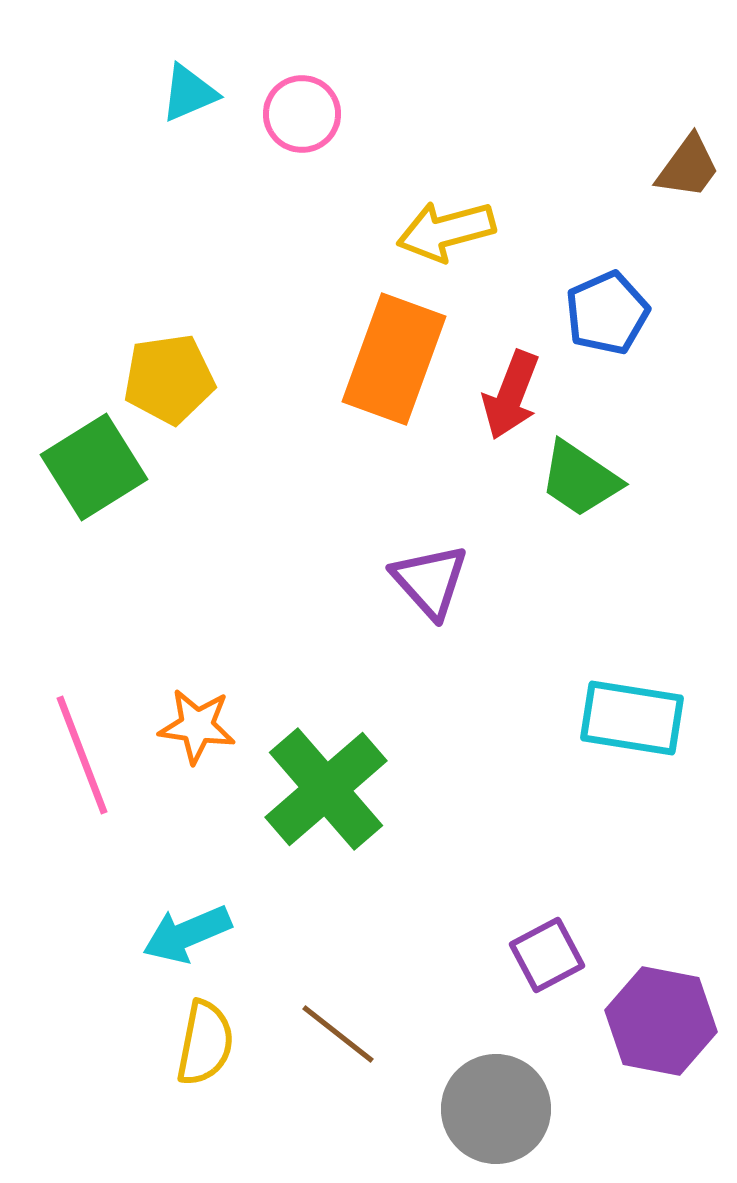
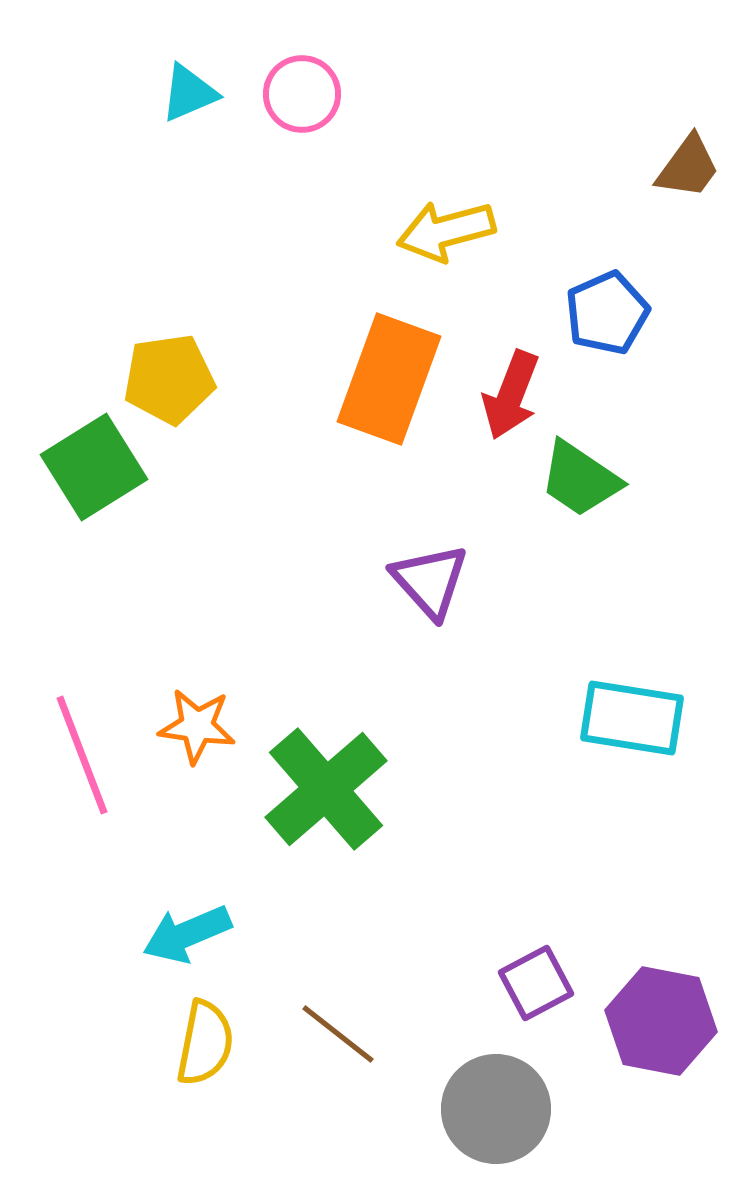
pink circle: moved 20 px up
orange rectangle: moved 5 px left, 20 px down
purple square: moved 11 px left, 28 px down
